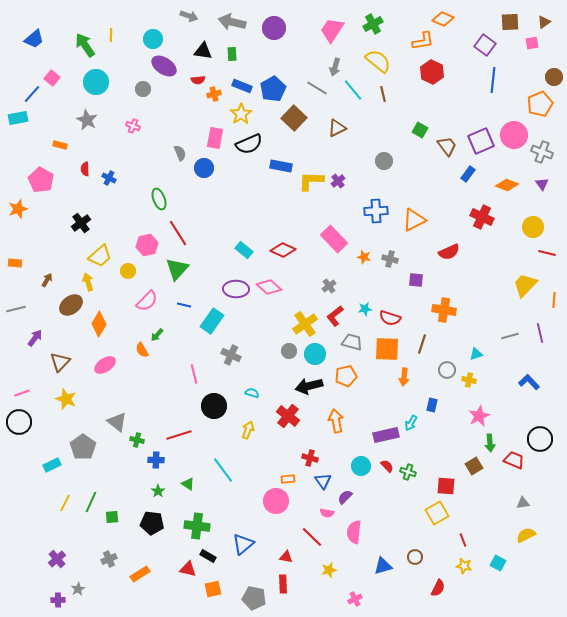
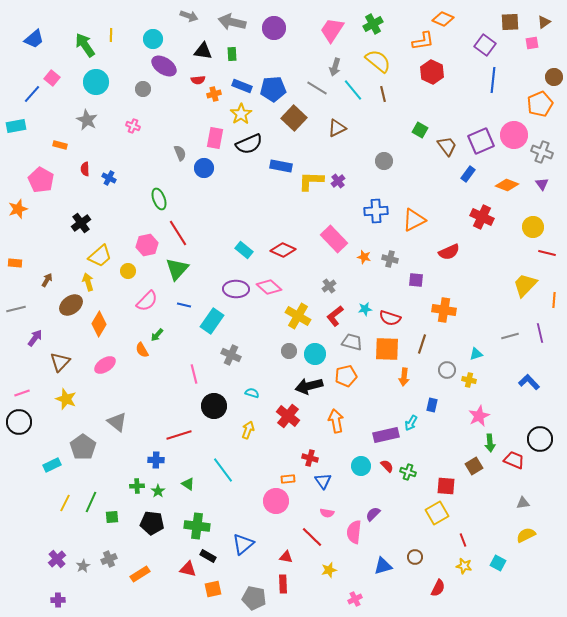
blue pentagon at (273, 89): rotated 25 degrees clockwise
cyan rectangle at (18, 118): moved 2 px left, 8 px down
yellow cross at (305, 324): moved 7 px left, 8 px up; rotated 25 degrees counterclockwise
green cross at (137, 440): moved 46 px down; rotated 16 degrees counterclockwise
purple semicircle at (345, 497): moved 28 px right, 17 px down
gray star at (78, 589): moved 5 px right, 23 px up
